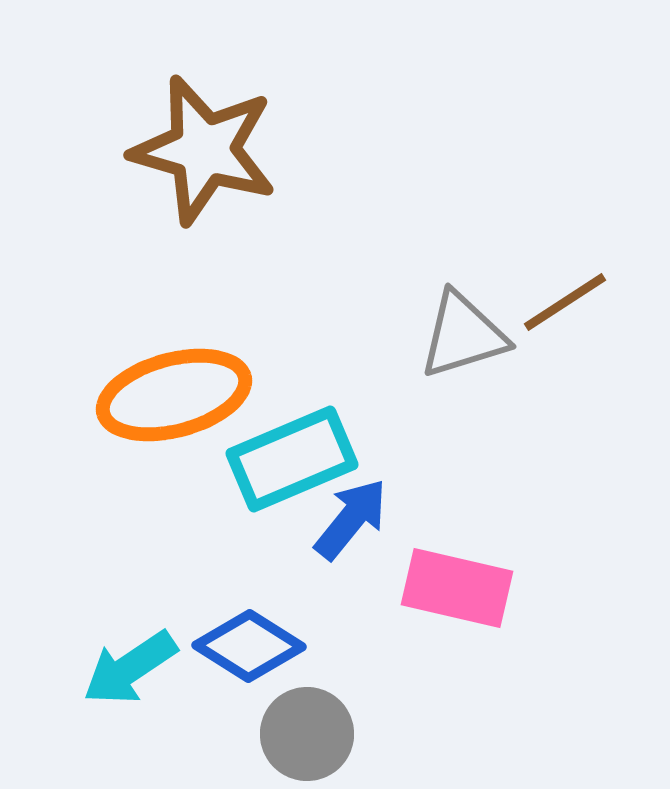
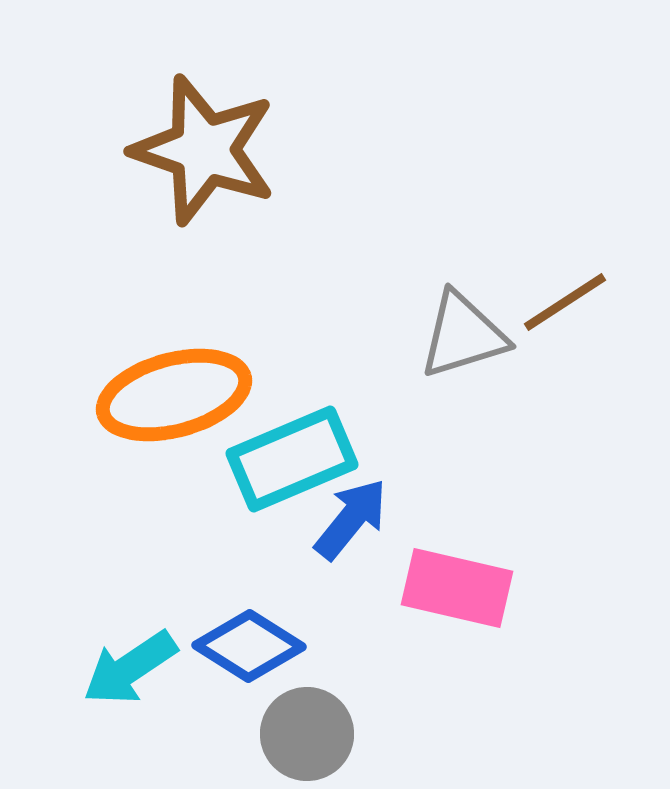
brown star: rotated 3 degrees clockwise
